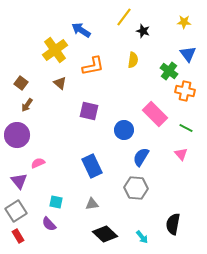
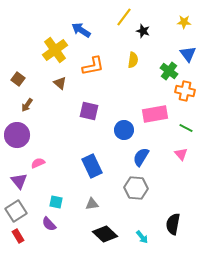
brown square: moved 3 px left, 4 px up
pink rectangle: rotated 55 degrees counterclockwise
